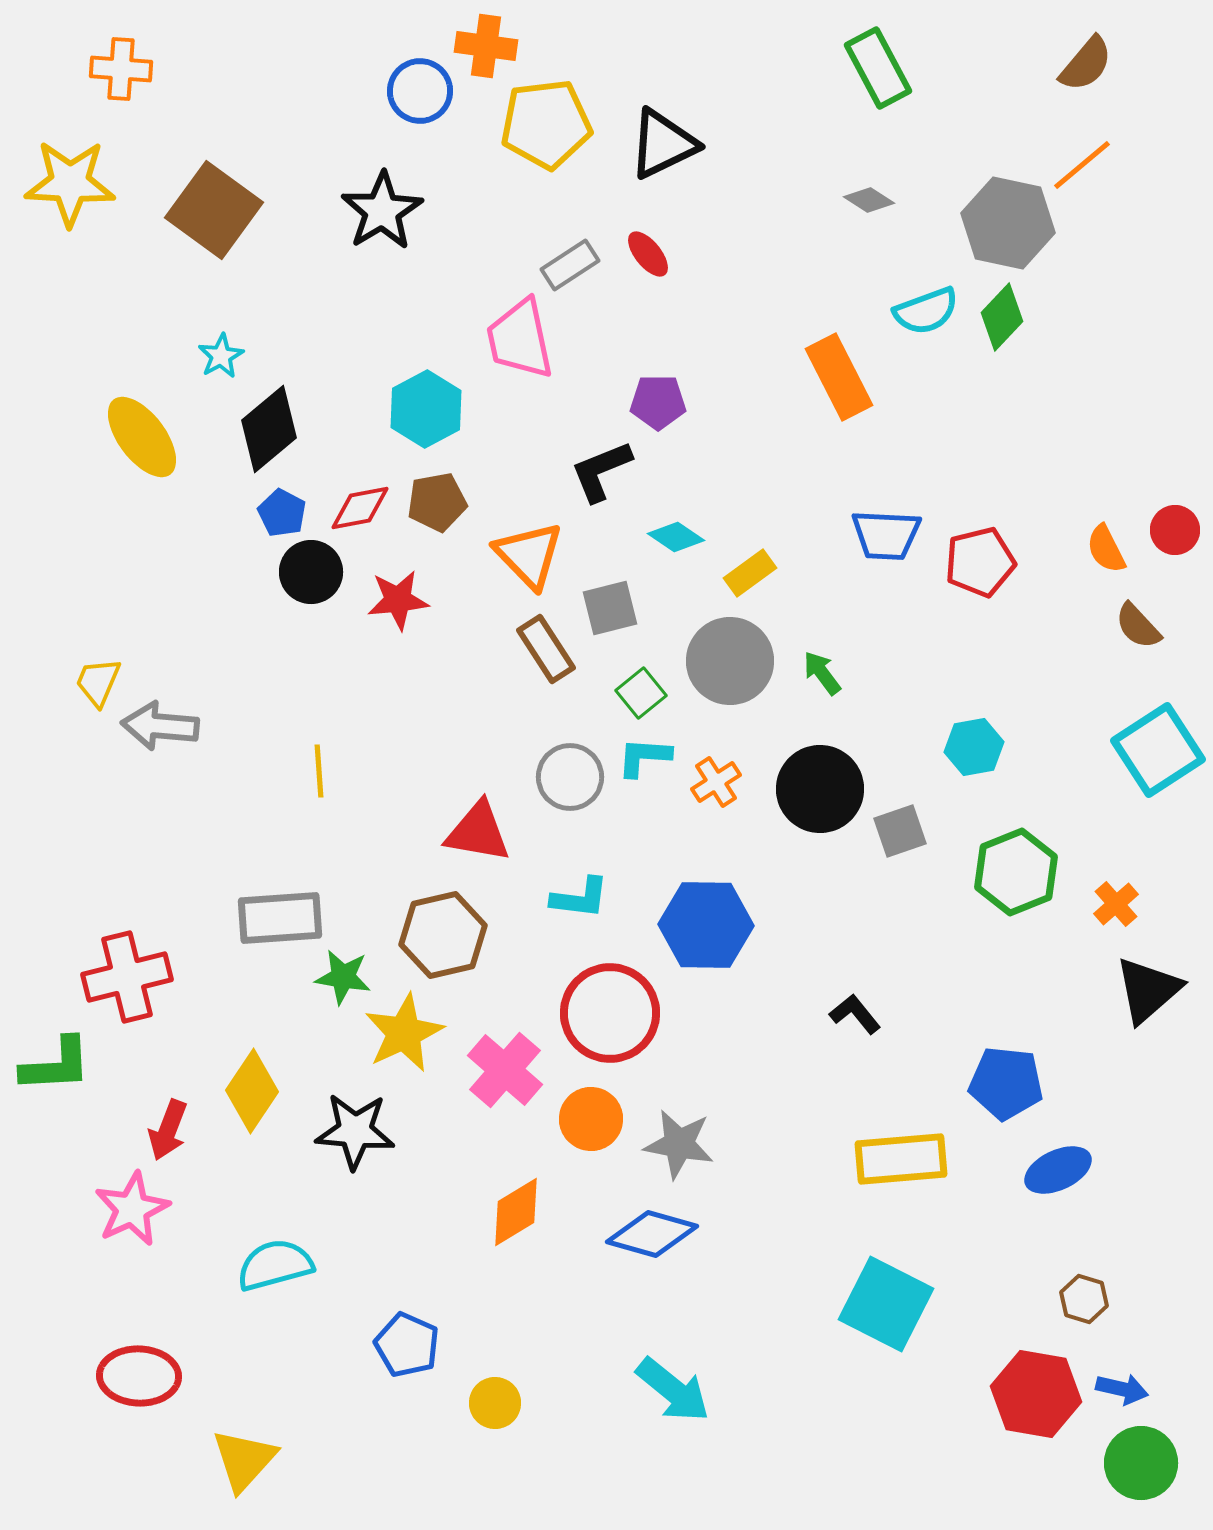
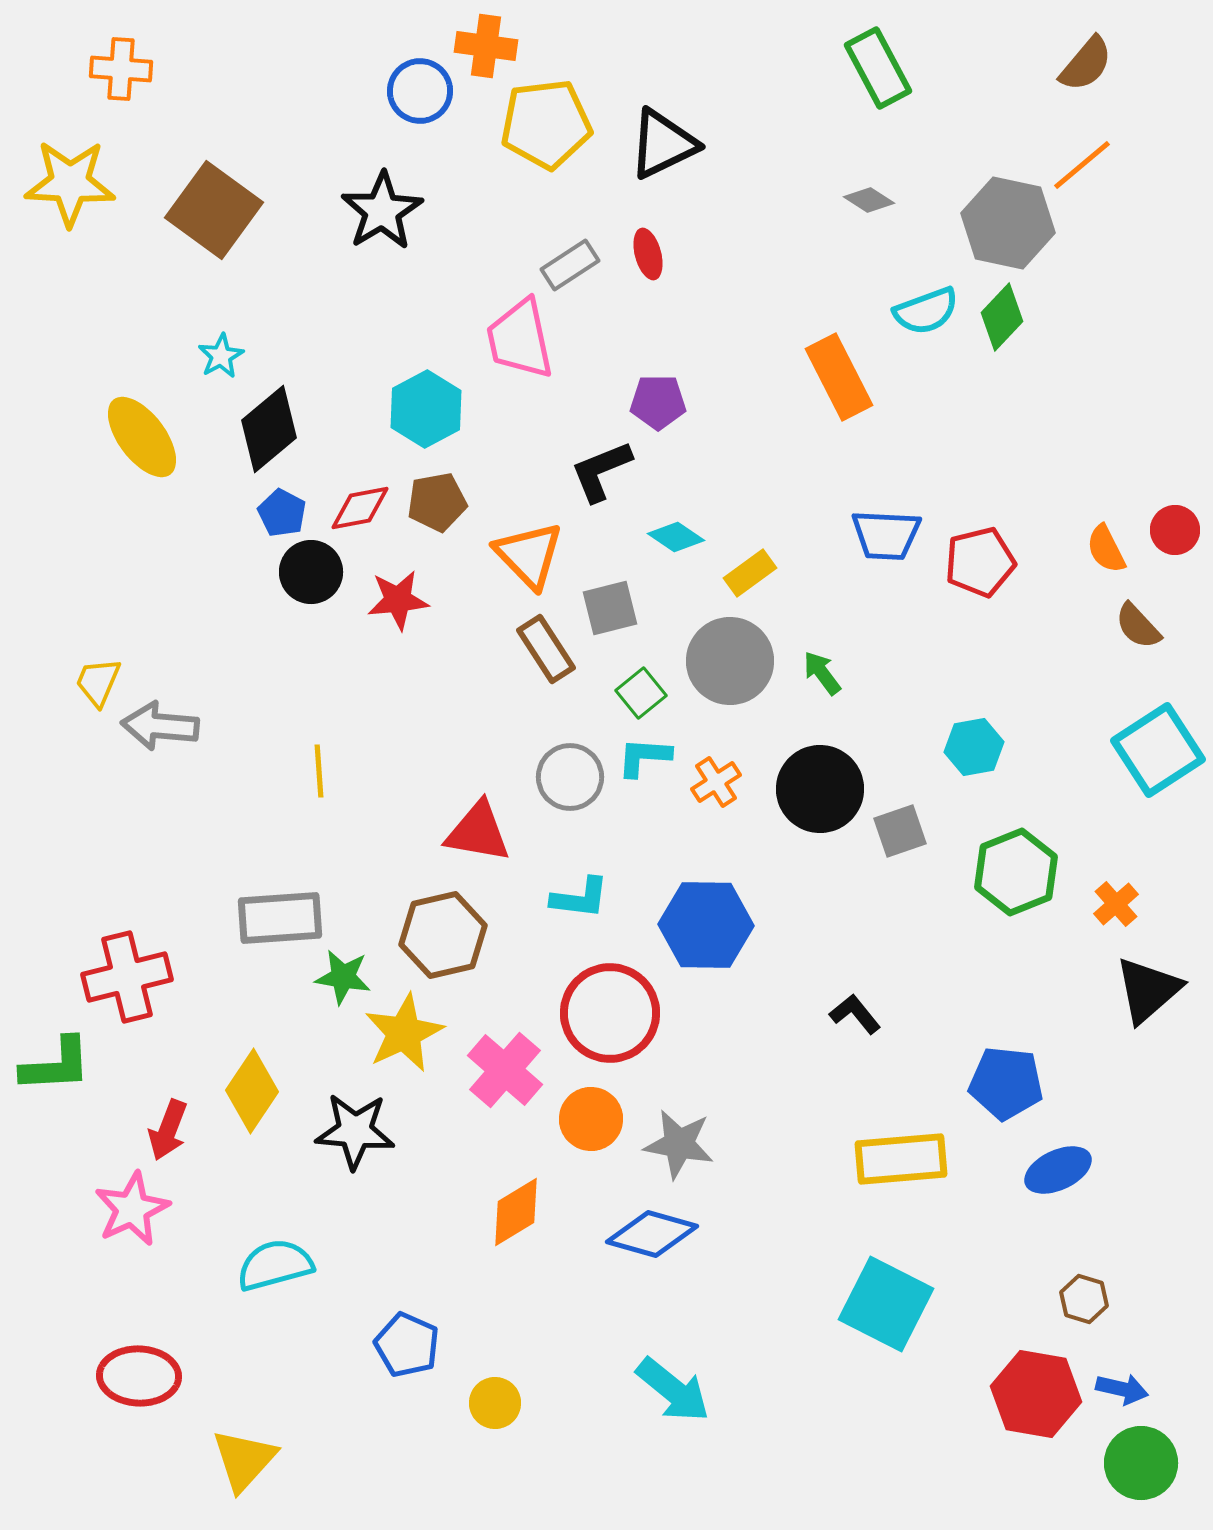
red ellipse at (648, 254): rotated 24 degrees clockwise
